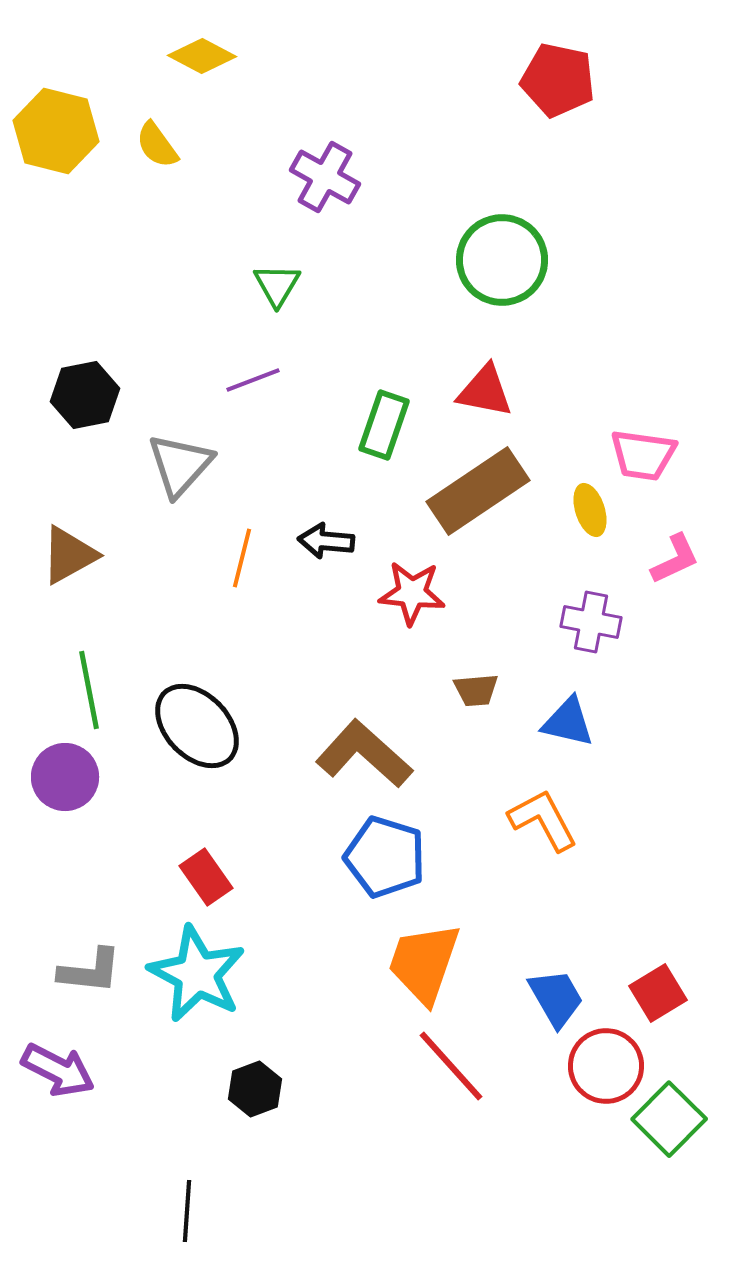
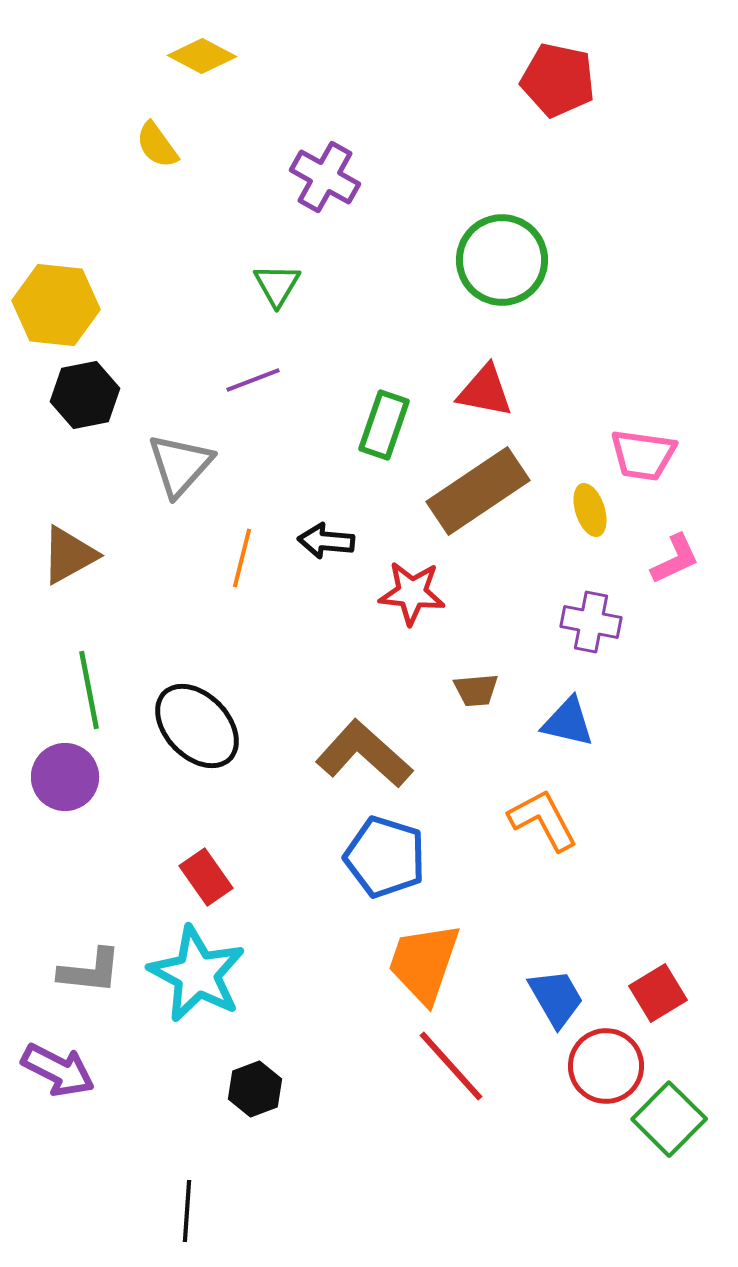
yellow hexagon at (56, 131): moved 174 px down; rotated 8 degrees counterclockwise
